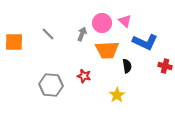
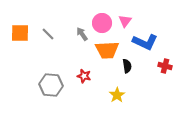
pink triangle: rotated 24 degrees clockwise
gray arrow: rotated 56 degrees counterclockwise
orange square: moved 6 px right, 9 px up
